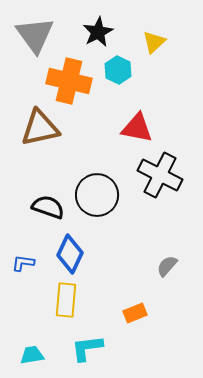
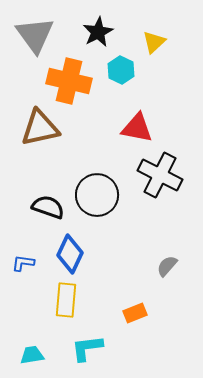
cyan hexagon: moved 3 px right
